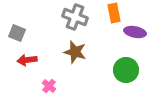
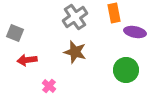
gray cross: rotated 35 degrees clockwise
gray square: moved 2 px left
